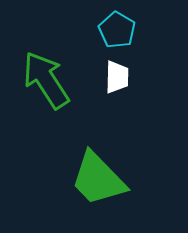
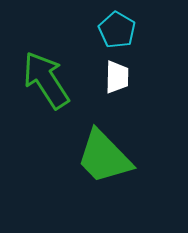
green trapezoid: moved 6 px right, 22 px up
